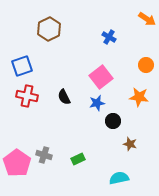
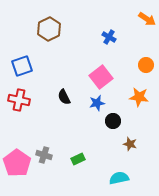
red cross: moved 8 px left, 4 px down
